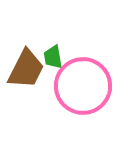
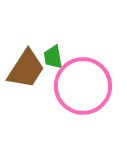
brown trapezoid: rotated 6 degrees clockwise
